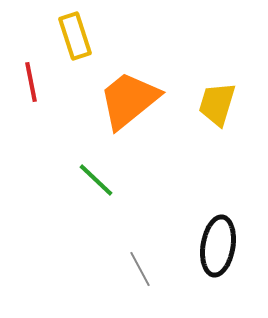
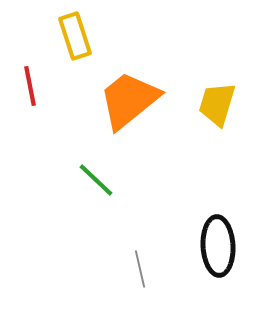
red line: moved 1 px left, 4 px down
black ellipse: rotated 12 degrees counterclockwise
gray line: rotated 15 degrees clockwise
